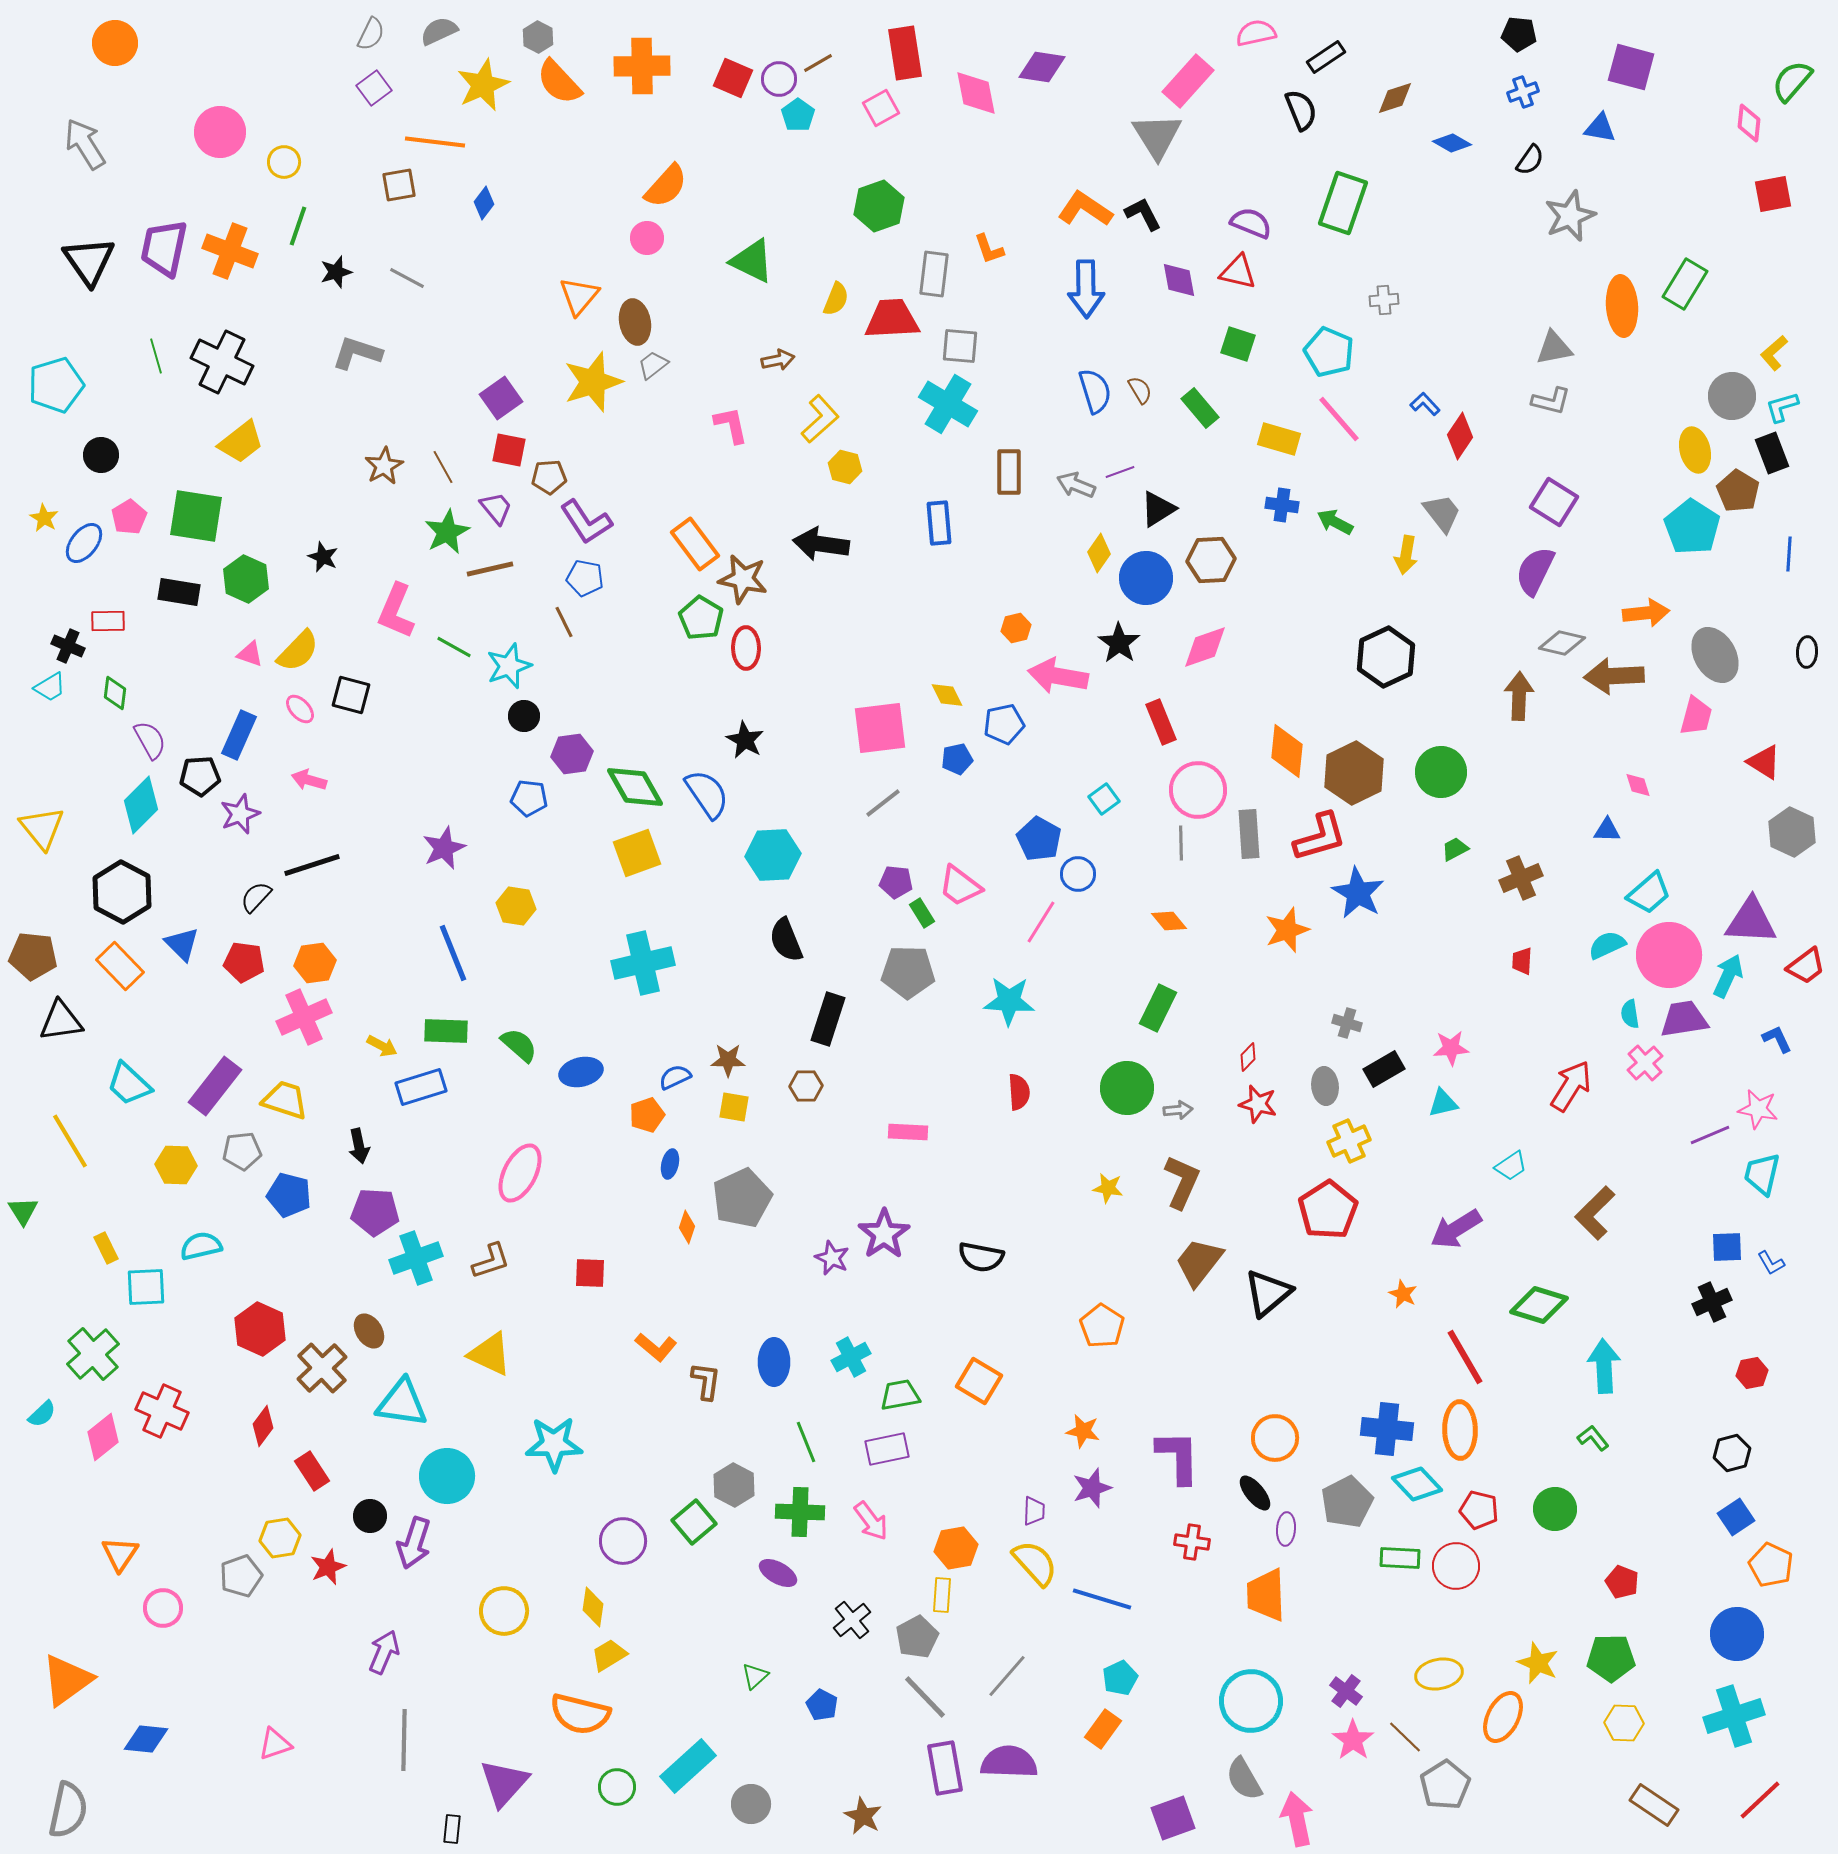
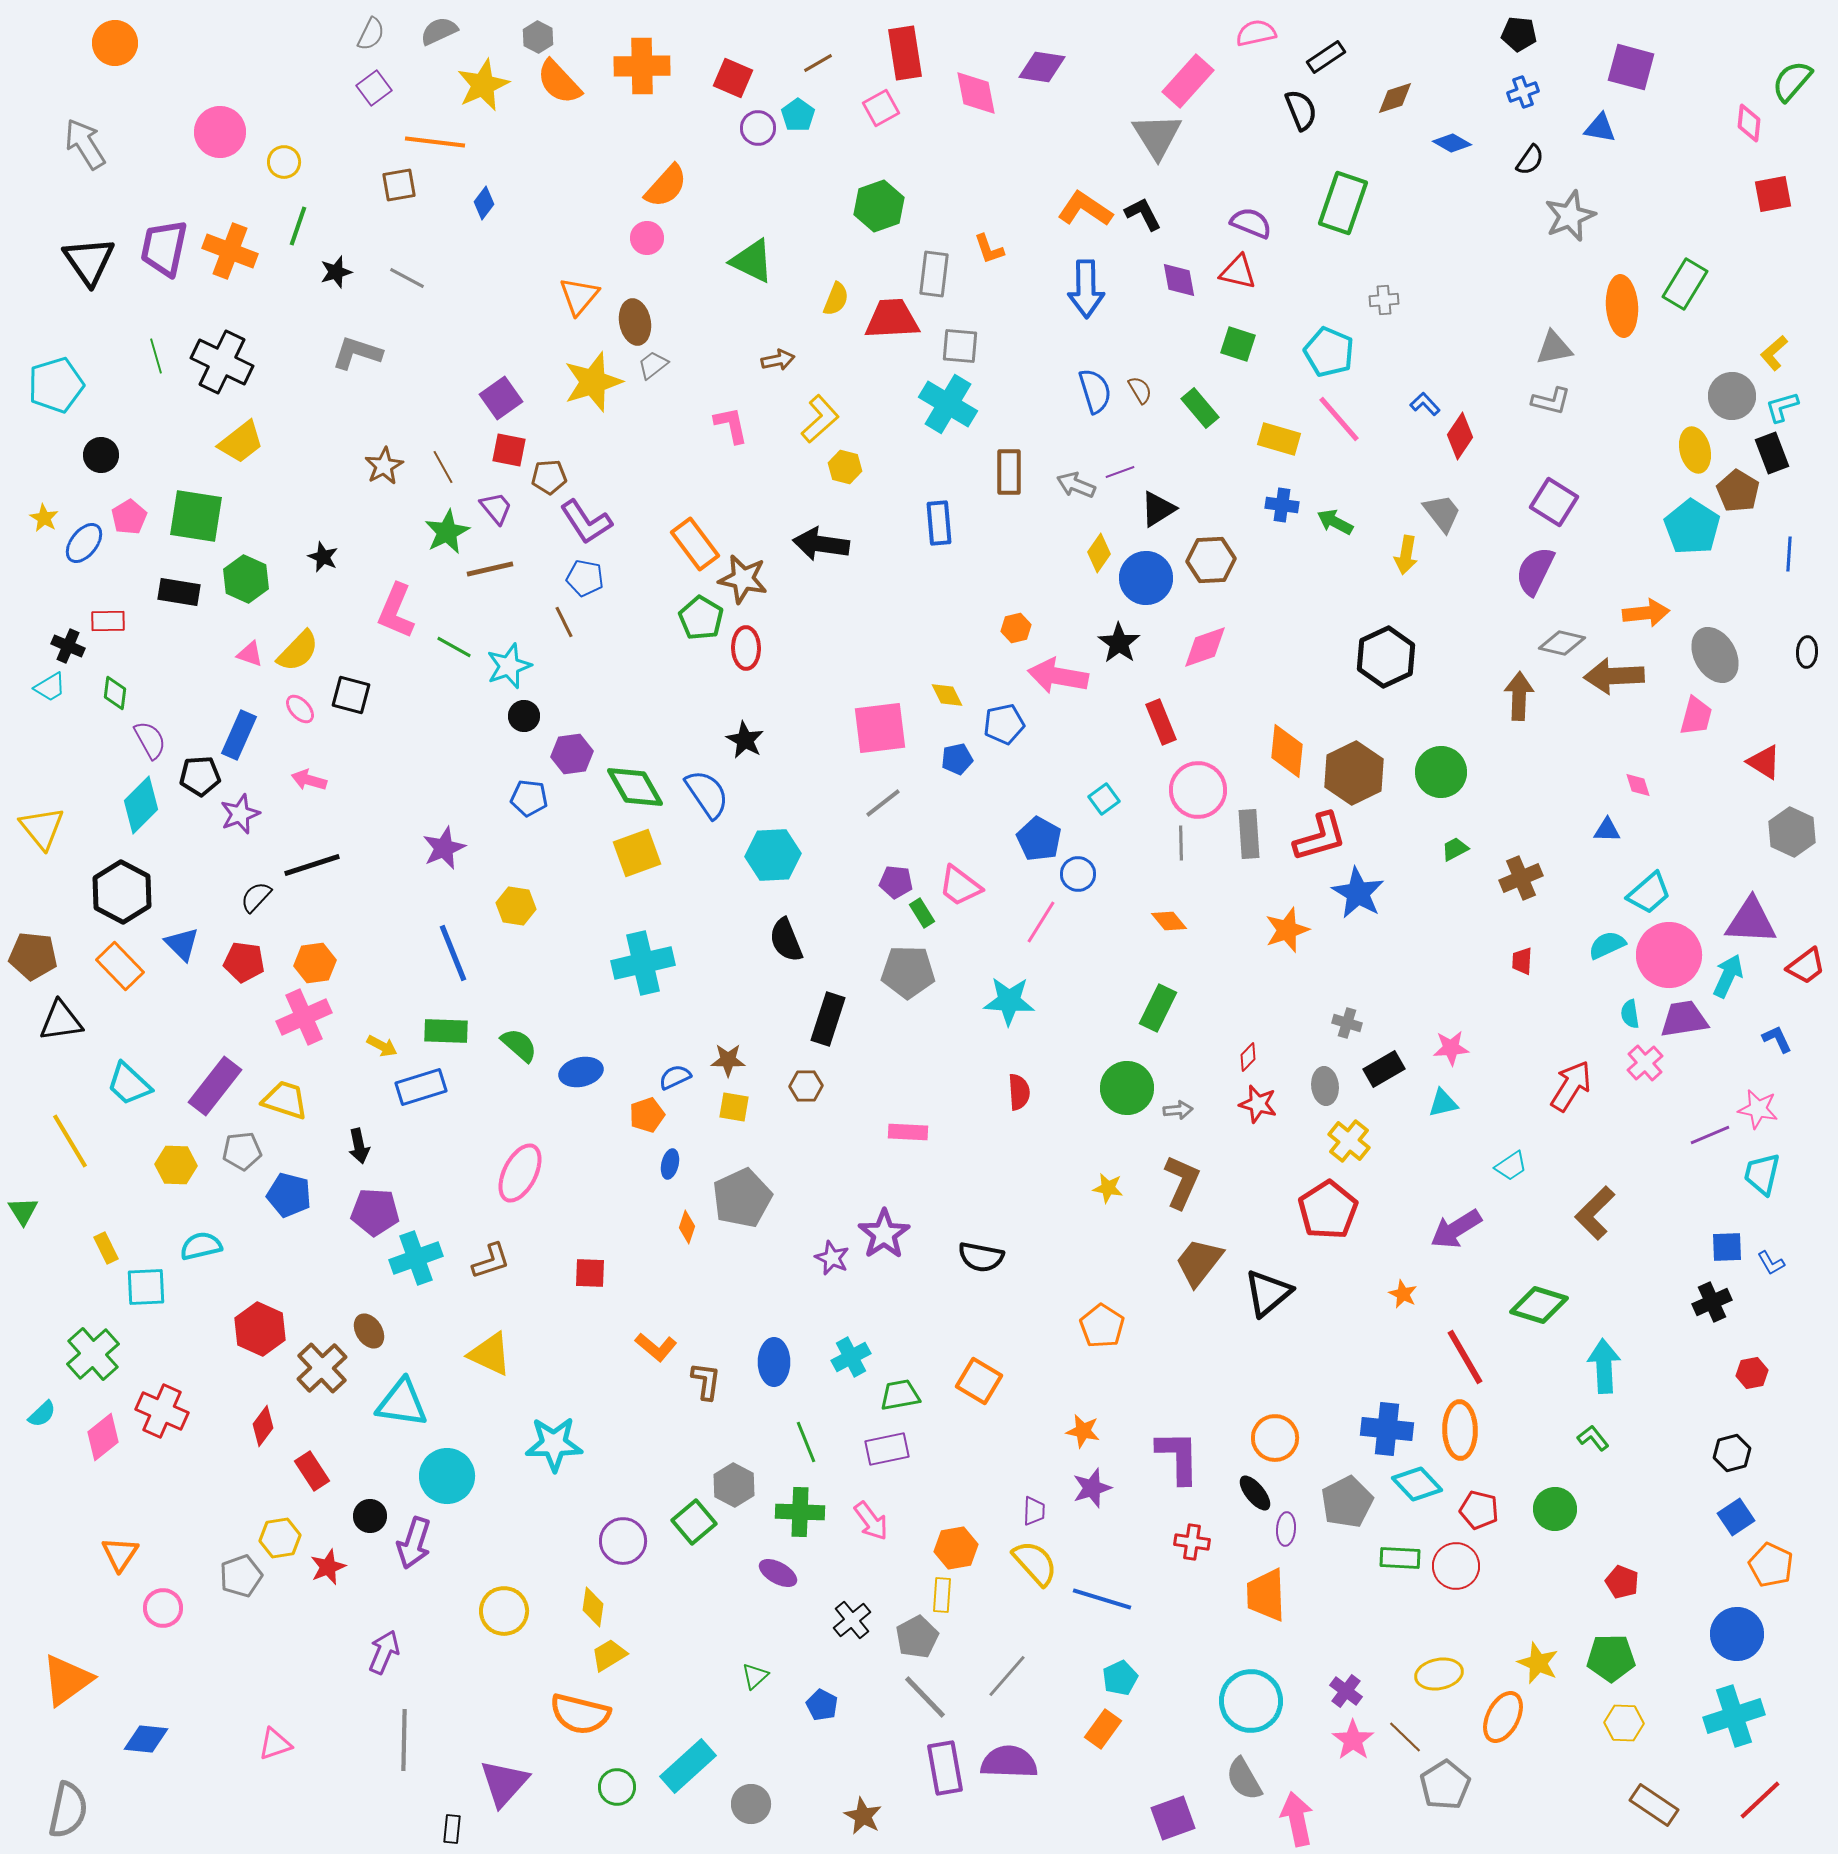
purple circle at (779, 79): moved 21 px left, 49 px down
yellow cross at (1349, 1141): rotated 27 degrees counterclockwise
